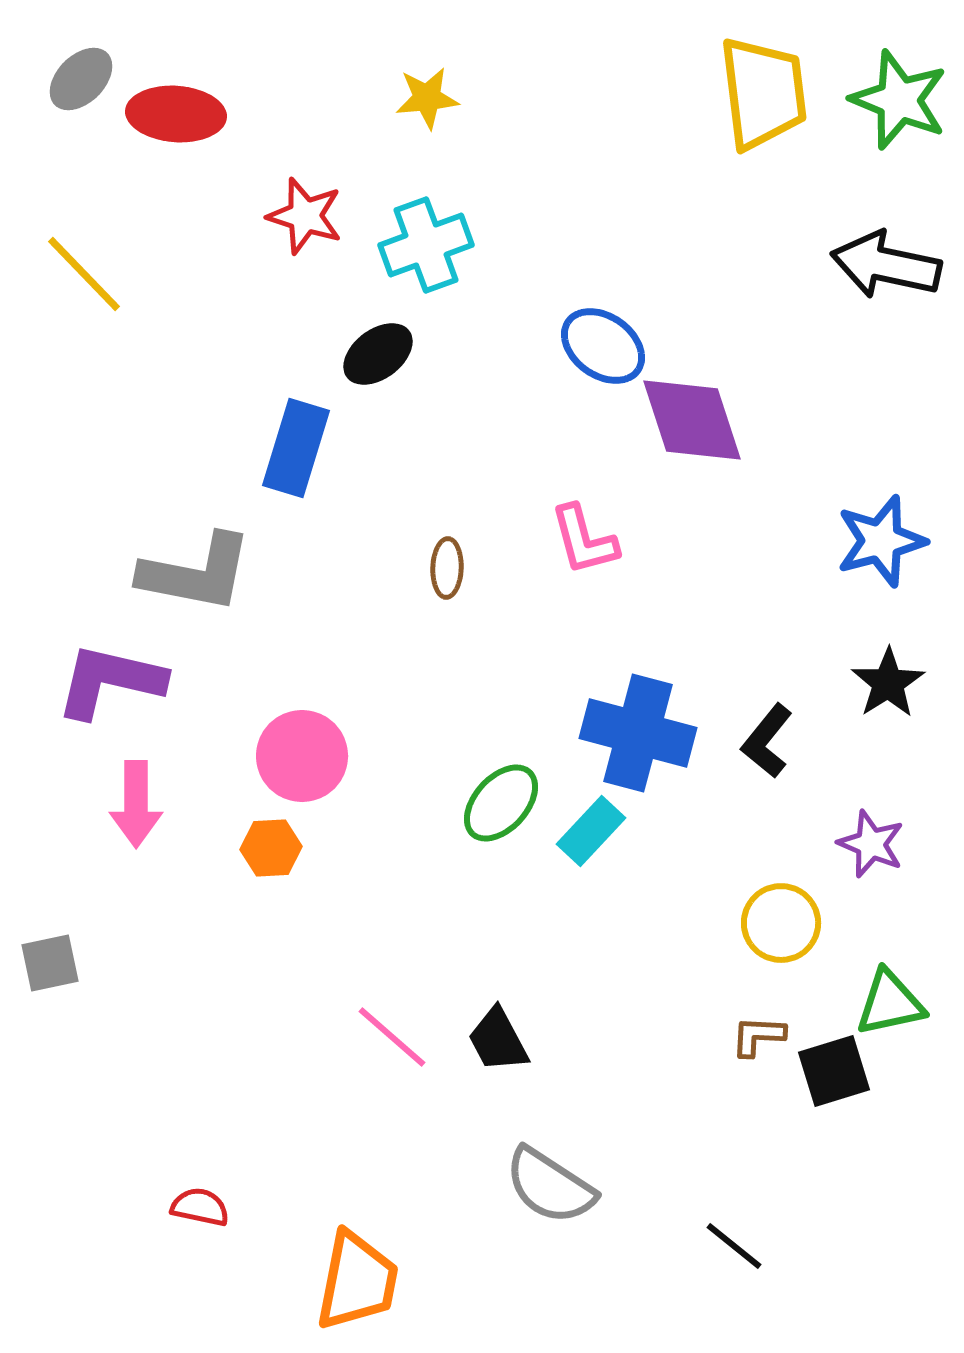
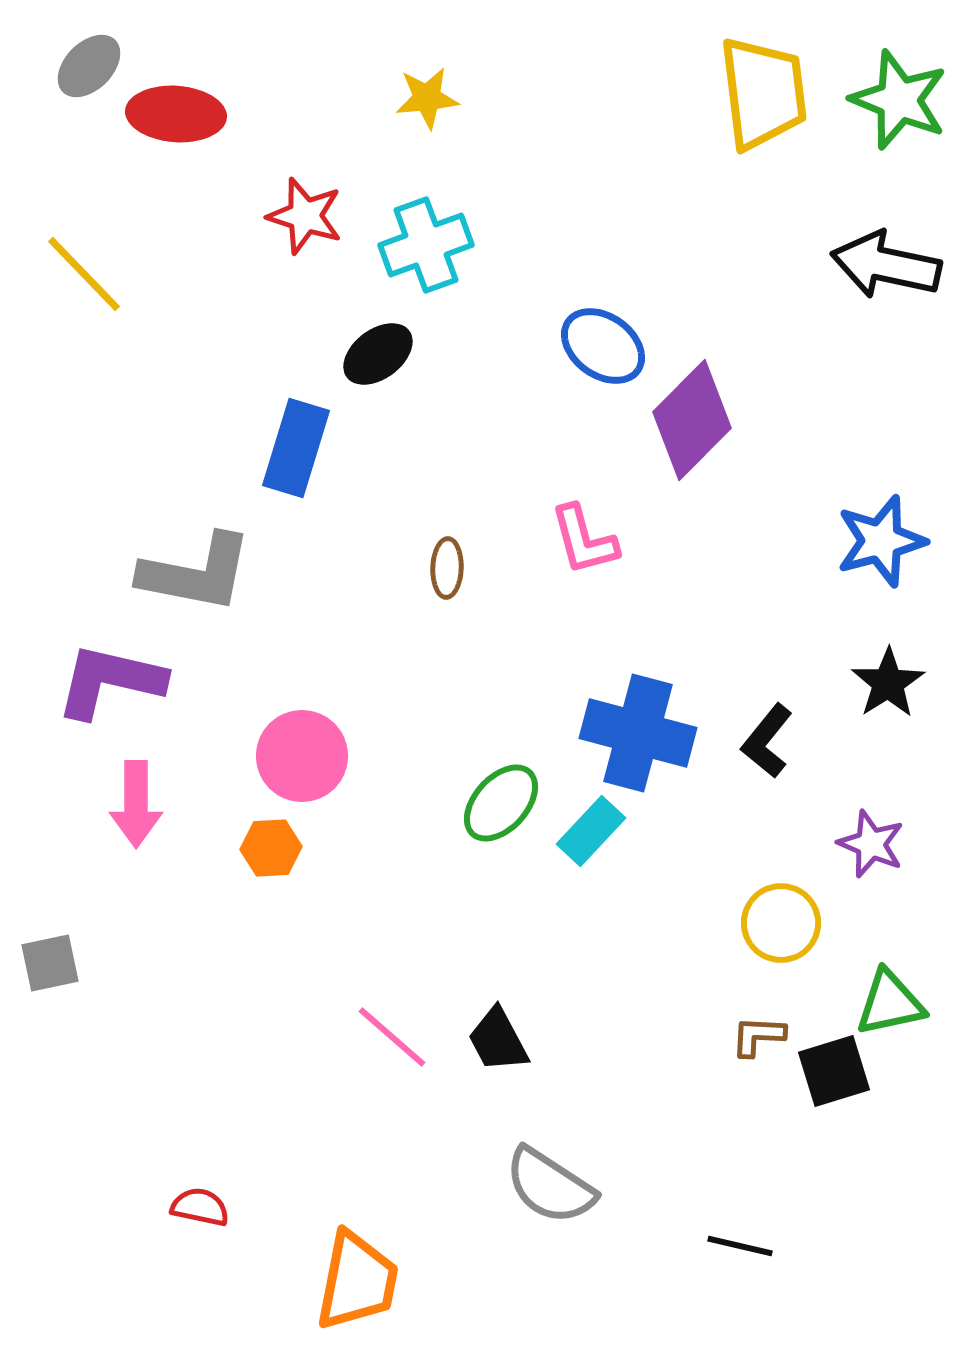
gray ellipse: moved 8 px right, 13 px up
purple diamond: rotated 63 degrees clockwise
black line: moved 6 px right; rotated 26 degrees counterclockwise
